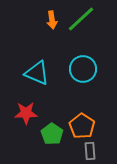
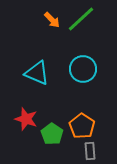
orange arrow: rotated 36 degrees counterclockwise
red star: moved 6 px down; rotated 20 degrees clockwise
